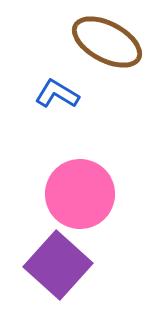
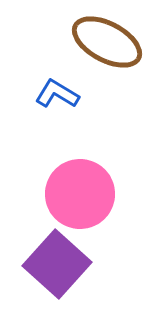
purple square: moved 1 px left, 1 px up
